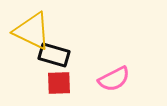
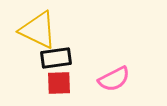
yellow triangle: moved 6 px right, 1 px up
black rectangle: moved 2 px right, 3 px down; rotated 24 degrees counterclockwise
